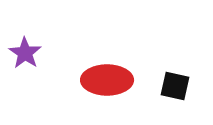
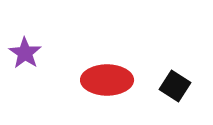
black square: rotated 20 degrees clockwise
